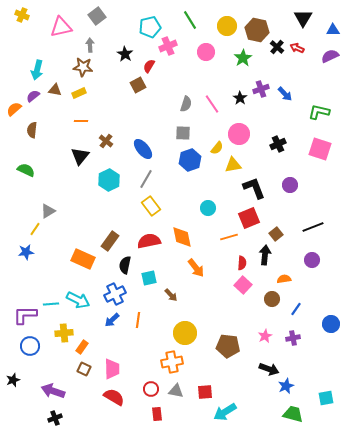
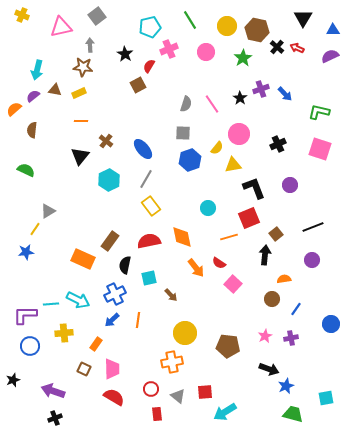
pink cross at (168, 46): moved 1 px right, 3 px down
red semicircle at (242, 263): moved 23 px left; rotated 120 degrees clockwise
pink square at (243, 285): moved 10 px left, 1 px up
purple cross at (293, 338): moved 2 px left
orange rectangle at (82, 347): moved 14 px right, 3 px up
gray triangle at (176, 391): moved 2 px right, 5 px down; rotated 28 degrees clockwise
